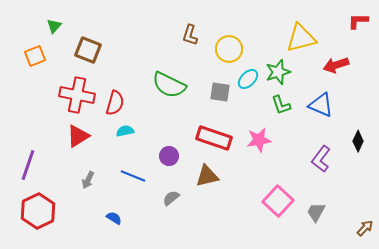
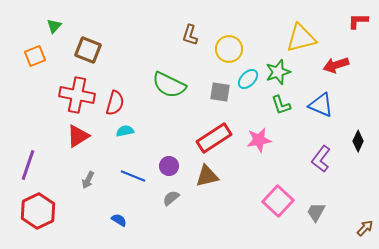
red rectangle: rotated 52 degrees counterclockwise
purple circle: moved 10 px down
blue semicircle: moved 5 px right, 2 px down
